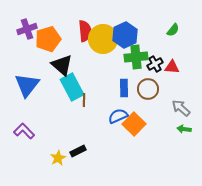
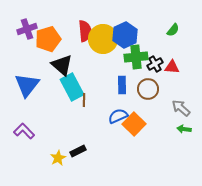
blue rectangle: moved 2 px left, 3 px up
